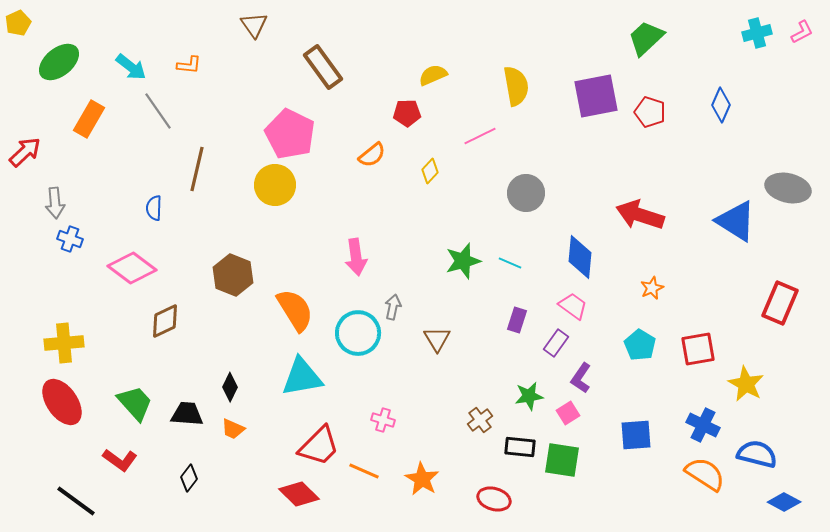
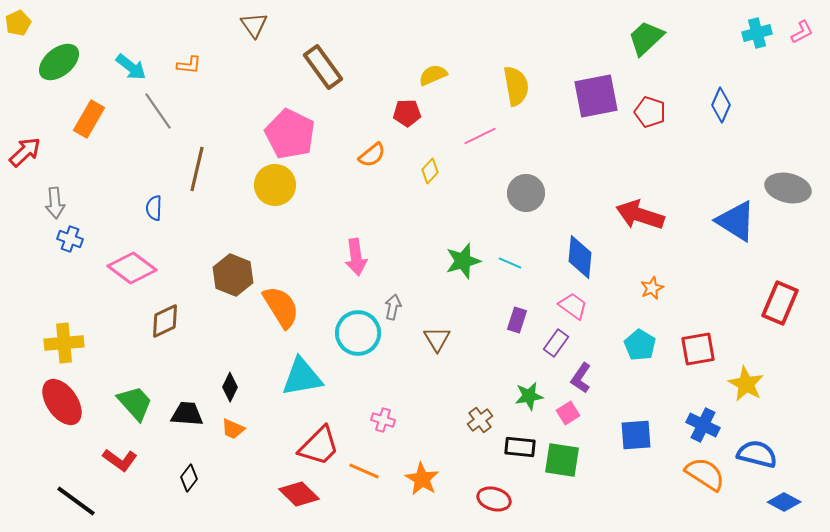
orange semicircle at (295, 310): moved 14 px left, 3 px up
